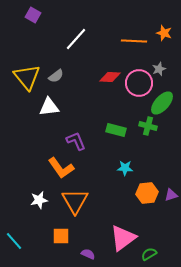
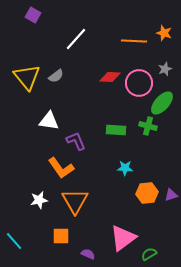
gray star: moved 6 px right
white triangle: moved 14 px down; rotated 15 degrees clockwise
green rectangle: rotated 12 degrees counterclockwise
